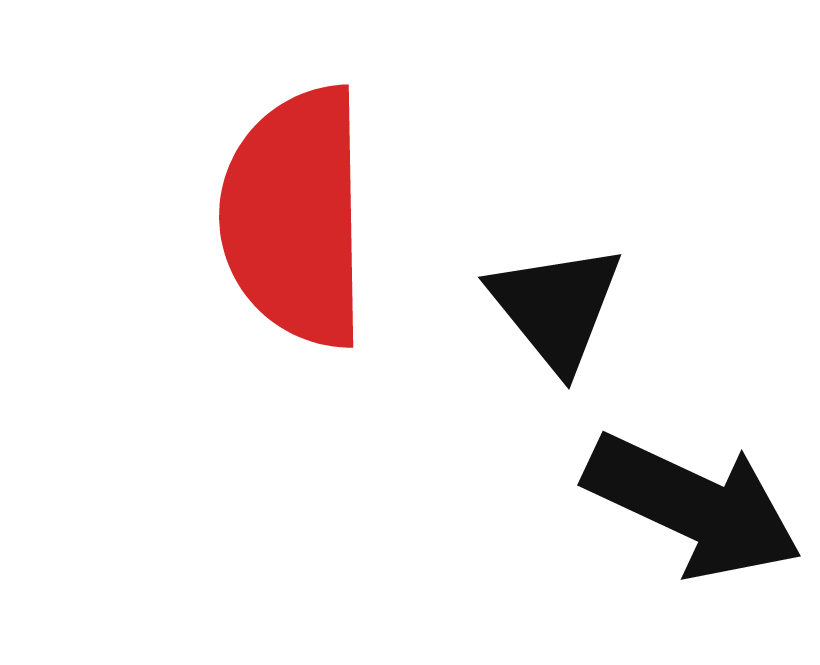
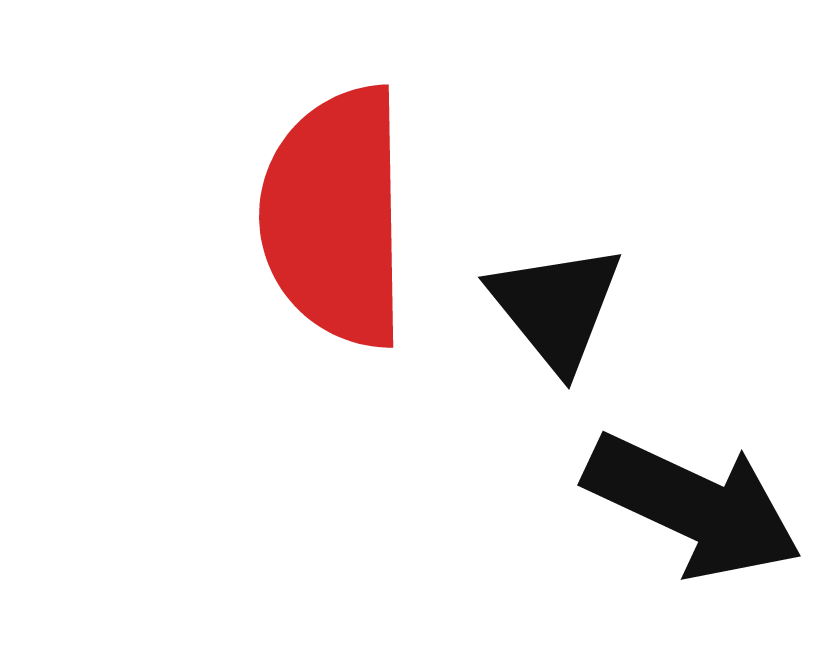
red semicircle: moved 40 px right
